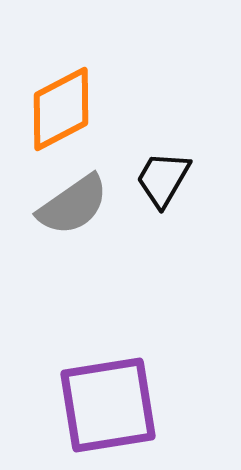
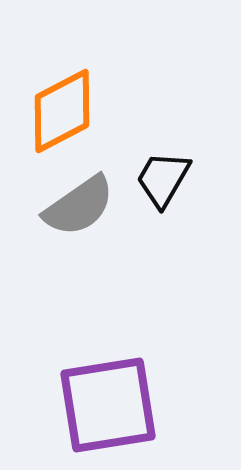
orange diamond: moved 1 px right, 2 px down
gray semicircle: moved 6 px right, 1 px down
